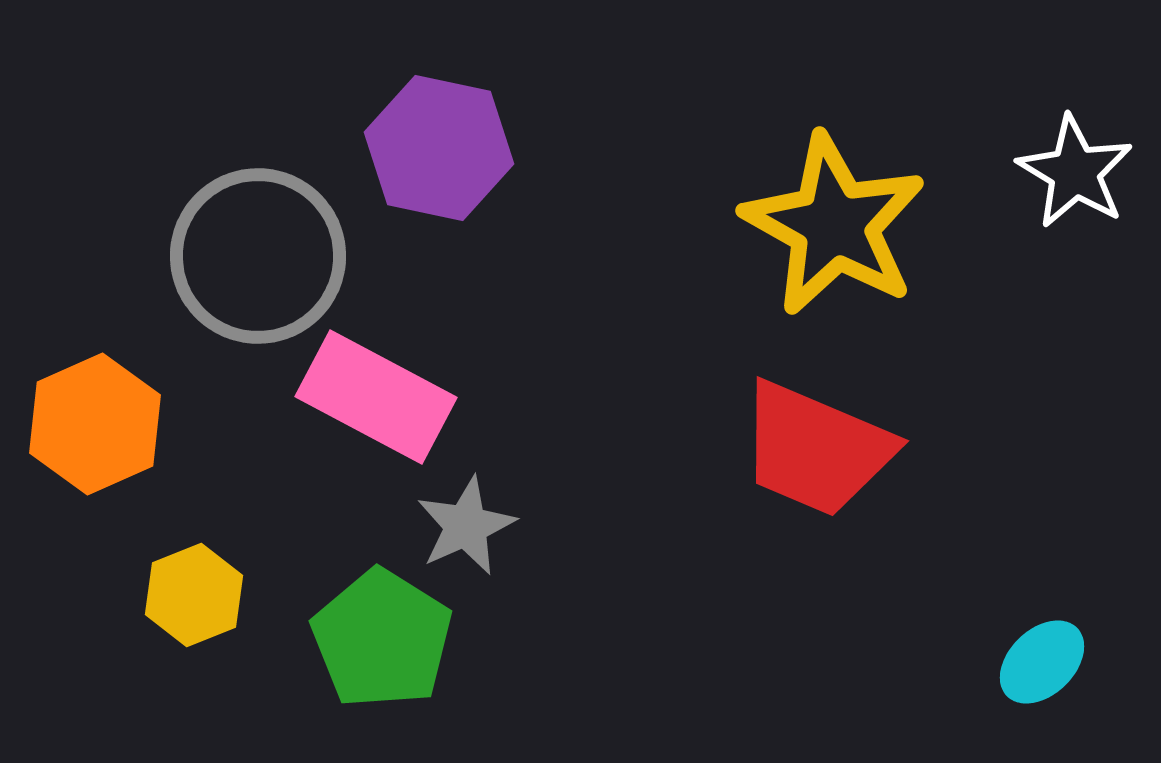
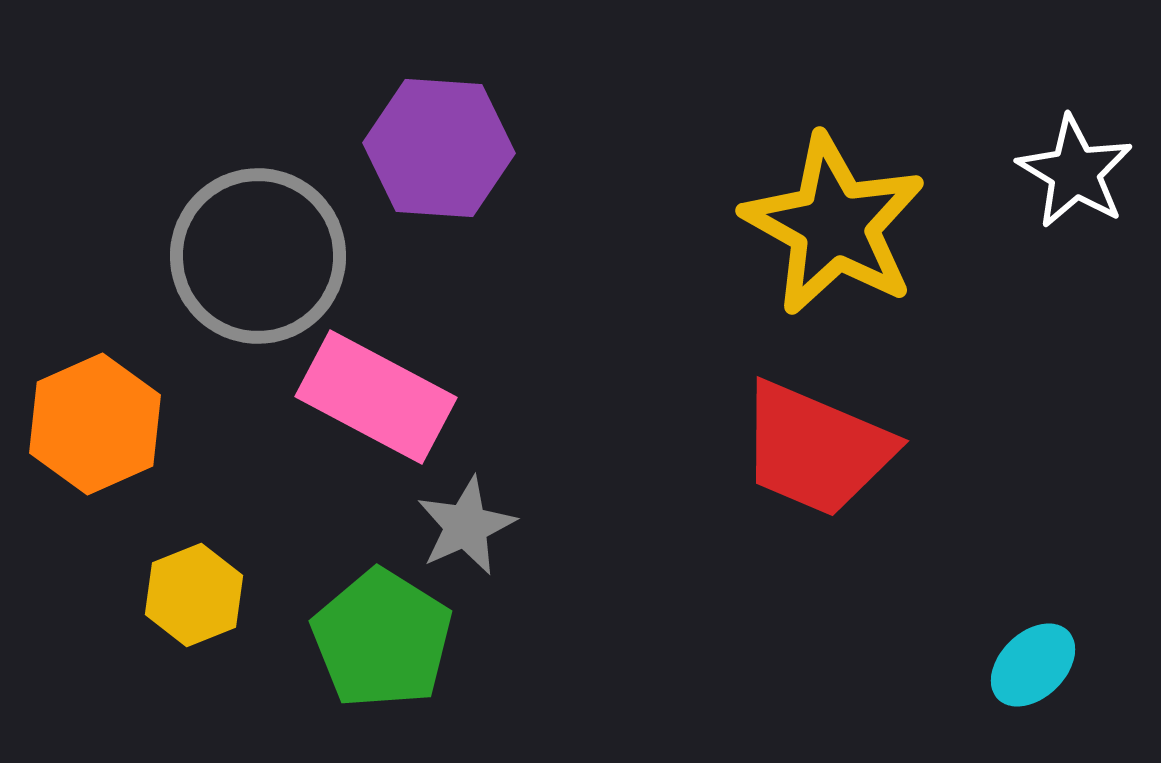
purple hexagon: rotated 8 degrees counterclockwise
cyan ellipse: moved 9 px left, 3 px down
